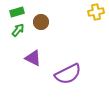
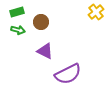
yellow cross: rotated 28 degrees counterclockwise
green arrow: rotated 64 degrees clockwise
purple triangle: moved 12 px right, 7 px up
